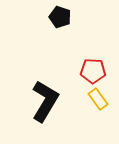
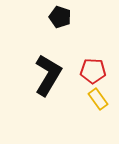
black L-shape: moved 3 px right, 26 px up
